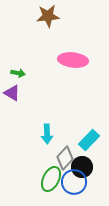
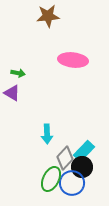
cyan rectangle: moved 5 px left, 11 px down
blue circle: moved 2 px left, 1 px down
